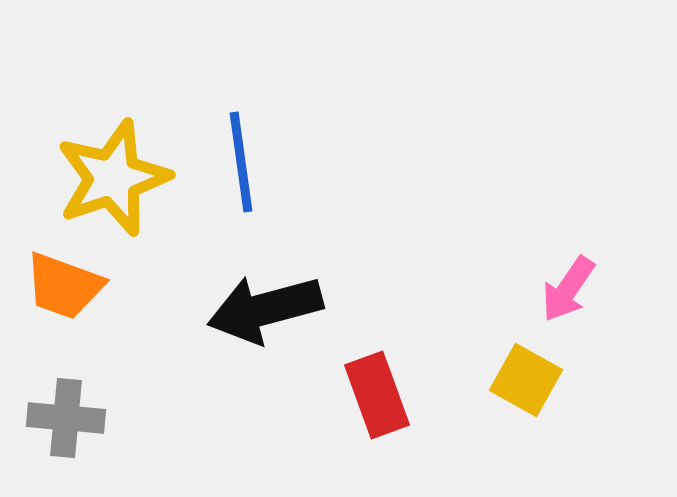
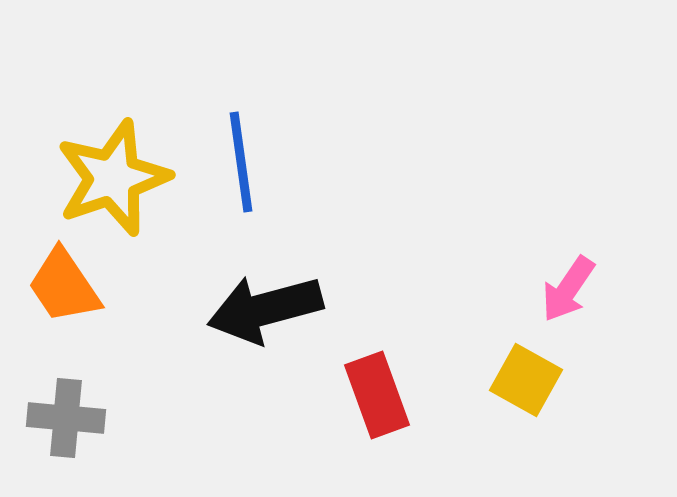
orange trapezoid: rotated 36 degrees clockwise
